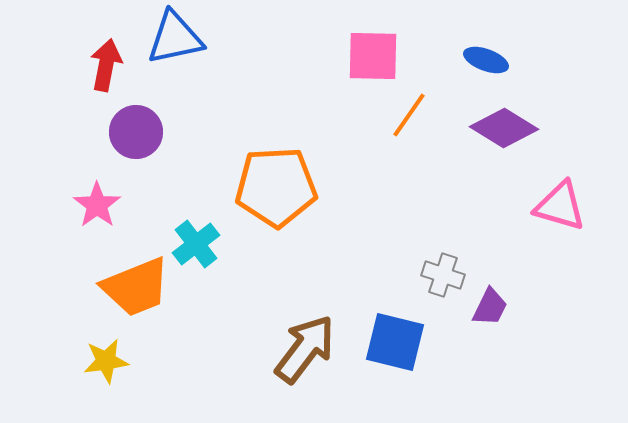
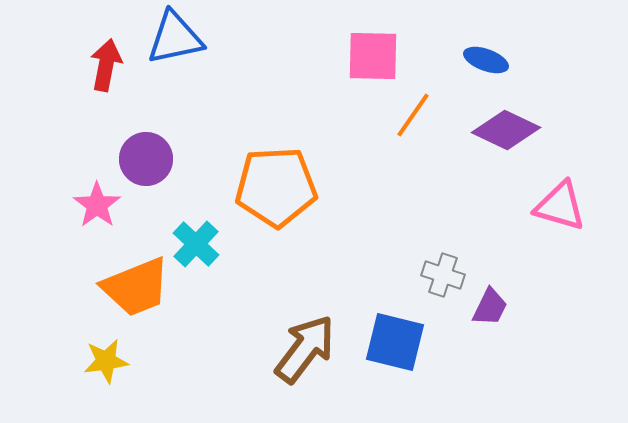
orange line: moved 4 px right
purple diamond: moved 2 px right, 2 px down; rotated 6 degrees counterclockwise
purple circle: moved 10 px right, 27 px down
cyan cross: rotated 9 degrees counterclockwise
